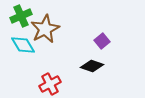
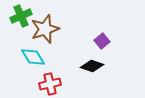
brown star: rotated 8 degrees clockwise
cyan diamond: moved 10 px right, 12 px down
red cross: rotated 15 degrees clockwise
